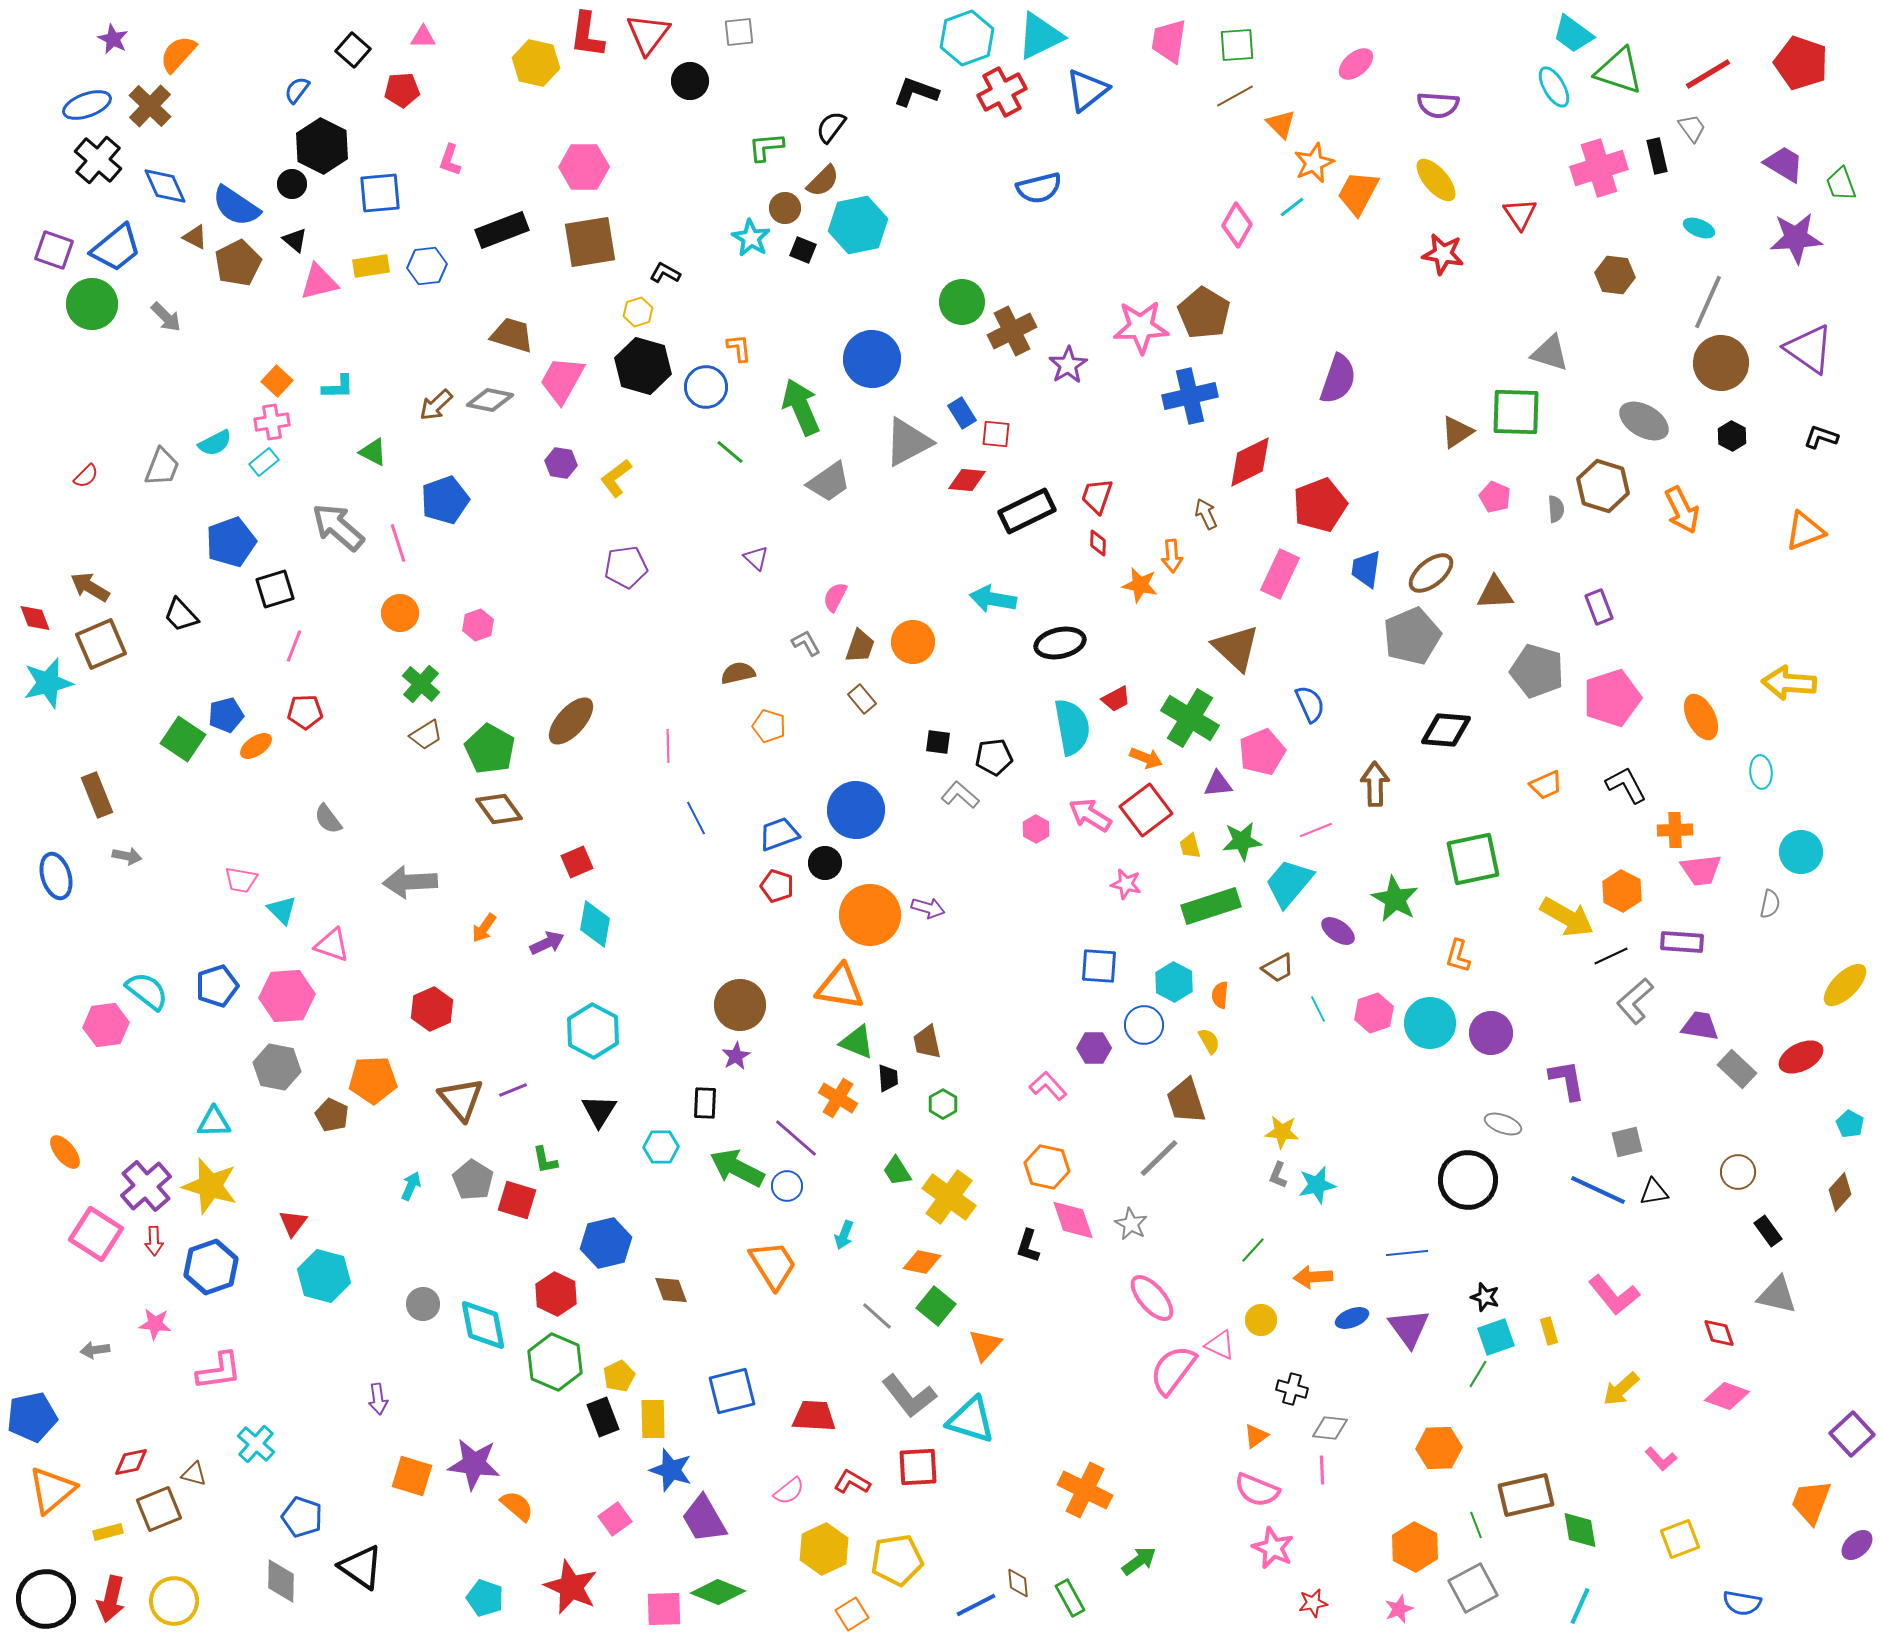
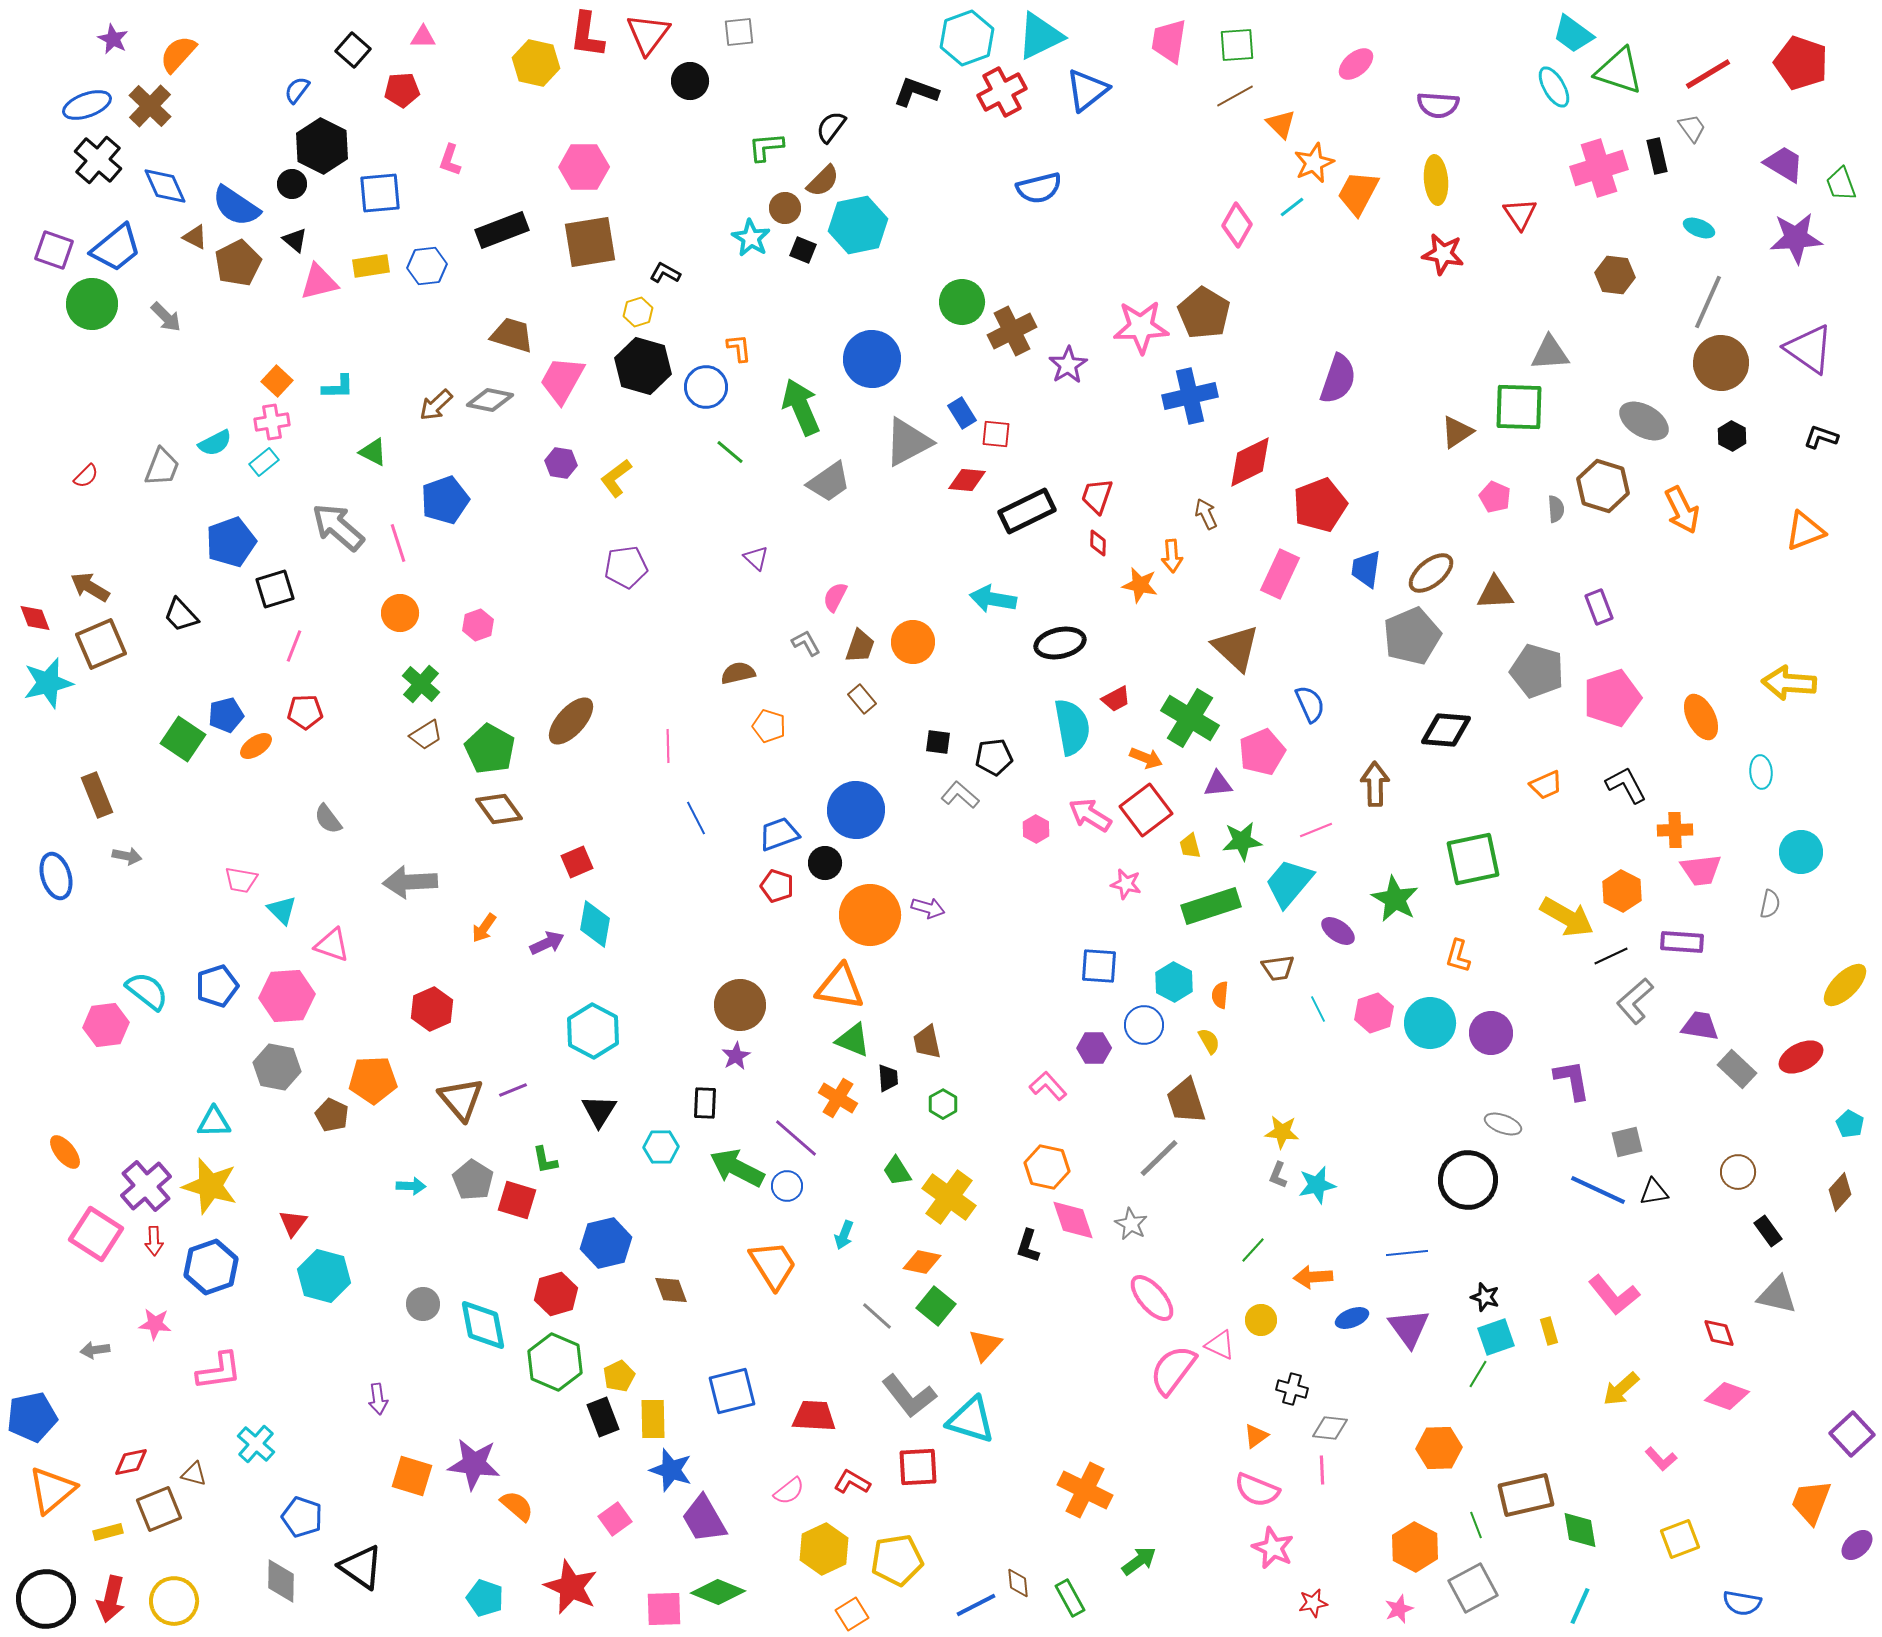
yellow ellipse at (1436, 180): rotated 36 degrees clockwise
gray triangle at (1550, 353): rotated 21 degrees counterclockwise
green square at (1516, 412): moved 3 px right, 5 px up
brown trapezoid at (1278, 968): rotated 20 degrees clockwise
green triangle at (857, 1042): moved 4 px left, 2 px up
purple L-shape at (1567, 1080): moved 5 px right
cyan arrow at (411, 1186): rotated 68 degrees clockwise
red hexagon at (556, 1294): rotated 18 degrees clockwise
